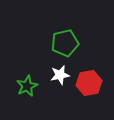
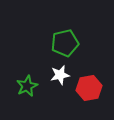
red hexagon: moved 5 px down
